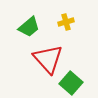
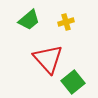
green trapezoid: moved 7 px up
green square: moved 2 px right, 1 px up; rotated 10 degrees clockwise
